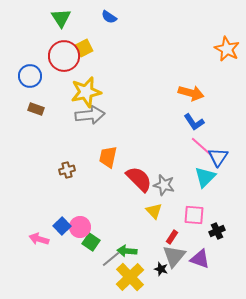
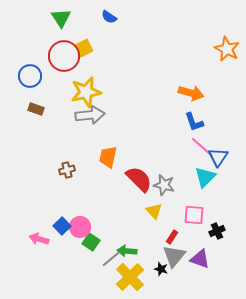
blue L-shape: rotated 15 degrees clockwise
